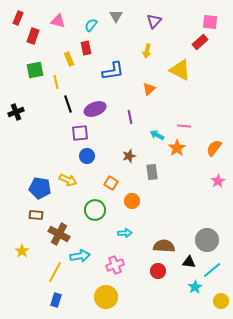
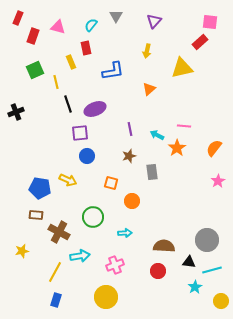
pink triangle at (58, 21): moved 6 px down
yellow rectangle at (69, 59): moved 2 px right, 3 px down
green square at (35, 70): rotated 12 degrees counterclockwise
yellow triangle at (180, 70): moved 2 px right, 2 px up; rotated 40 degrees counterclockwise
purple line at (130, 117): moved 12 px down
orange square at (111, 183): rotated 16 degrees counterclockwise
green circle at (95, 210): moved 2 px left, 7 px down
brown cross at (59, 234): moved 2 px up
yellow star at (22, 251): rotated 24 degrees clockwise
cyan line at (212, 270): rotated 24 degrees clockwise
